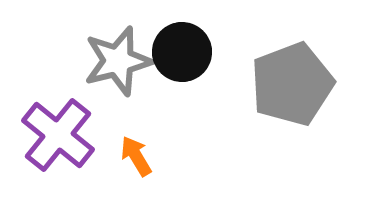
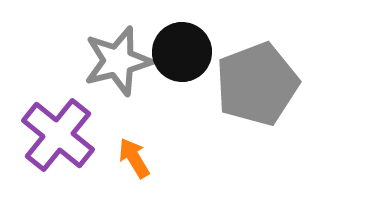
gray pentagon: moved 35 px left
orange arrow: moved 2 px left, 2 px down
